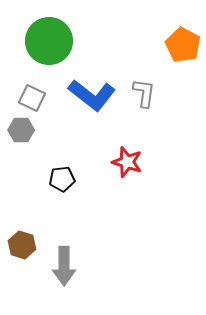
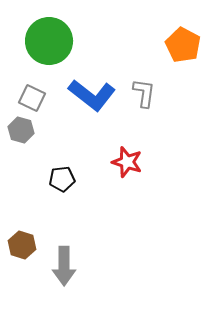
gray hexagon: rotated 15 degrees clockwise
